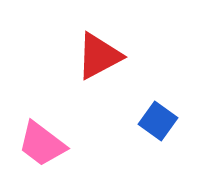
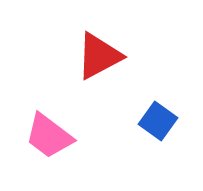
pink trapezoid: moved 7 px right, 8 px up
